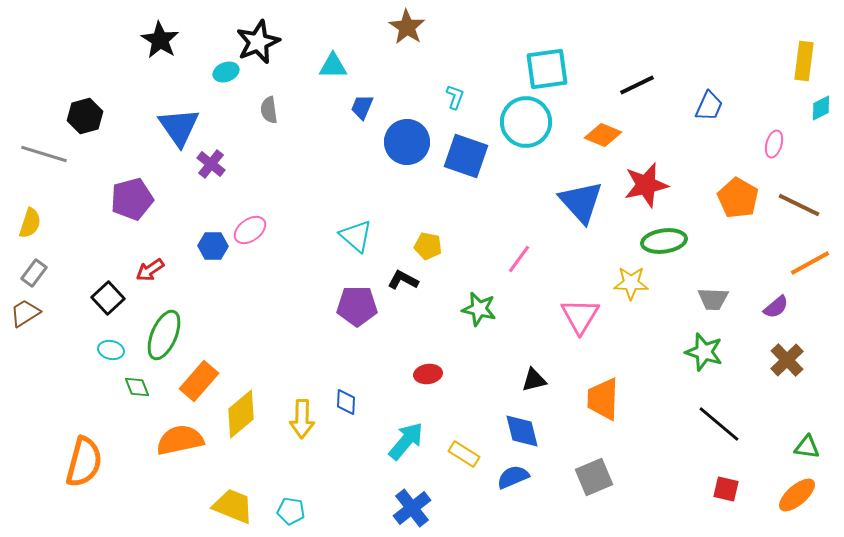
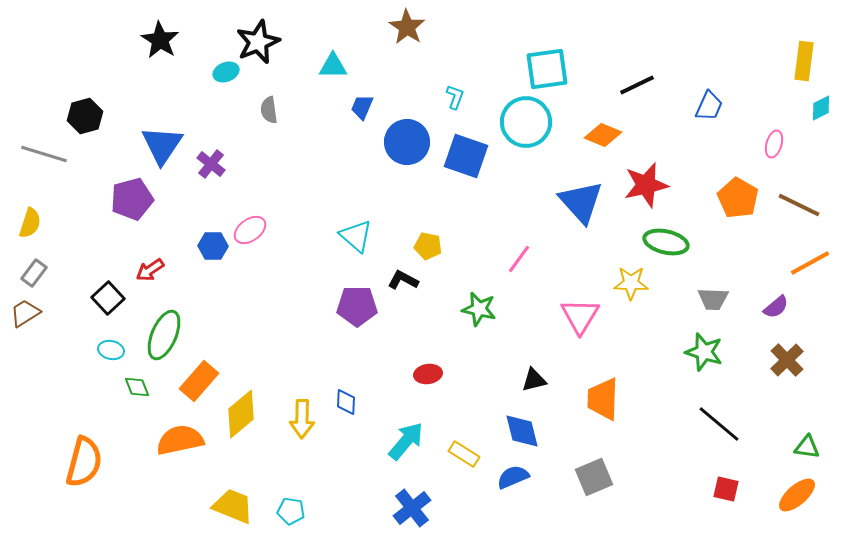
blue triangle at (179, 127): moved 17 px left, 18 px down; rotated 9 degrees clockwise
green ellipse at (664, 241): moved 2 px right, 1 px down; rotated 21 degrees clockwise
